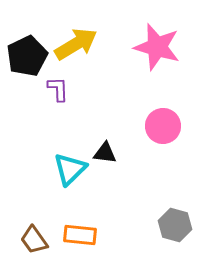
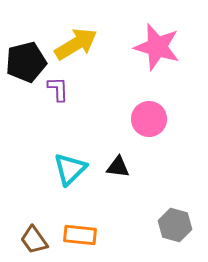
black pentagon: moved 1 px left, 6 px down; rotated 12 degrees clockwise
pink circle: moved 14 px left, 7 px up
black triangle: moved 13 px right, 14 px down
